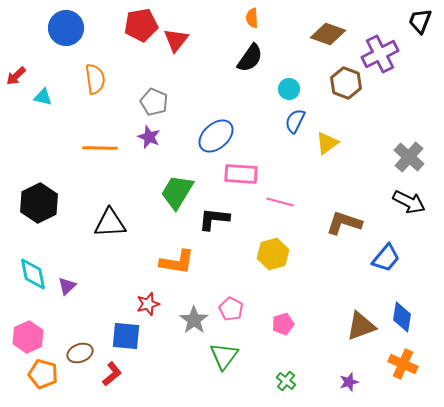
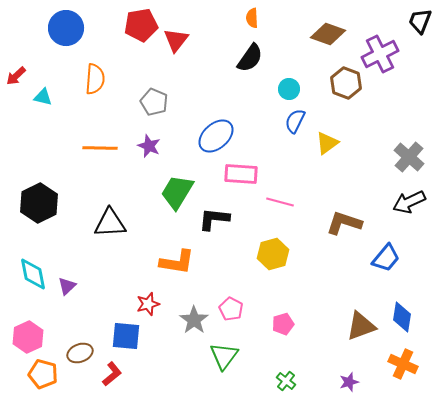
orange semicircle at (95, 79): rotated 12 degrees clockwise
purple star at (149, 137): moved 9 px down
black arrow at (409, 202): rotated 128 degrees clockwise
